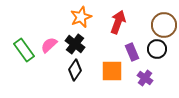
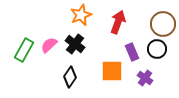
orange star: moved 2 px up
brown circle: moved 1 px left, 1 px up
green rectangle: rotated 65 degrees clockwise
black diamond: moved 5 px left, 7 px down
